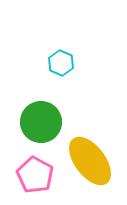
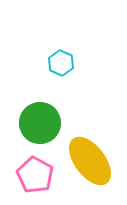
green circle: moved 1 px left, 1 px down
